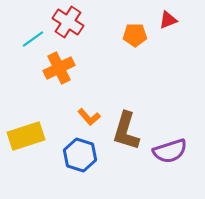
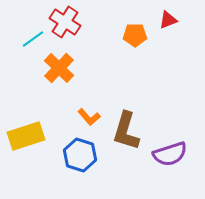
red cross: moved 3 px left
orange cross: rotated 20 degrees counterclockwise
purple semicircle: moved 3 px down
